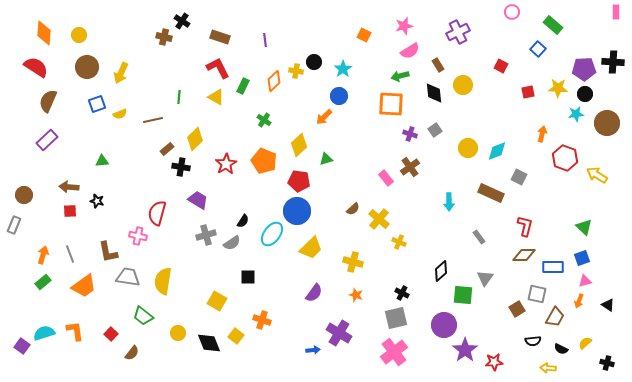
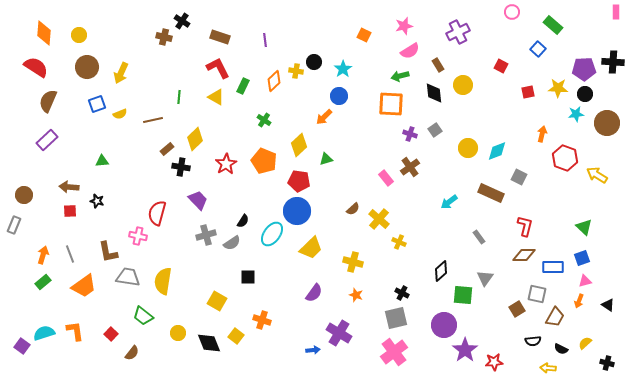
purple trapezoid at (198, 200): rotated 15 degrees clockwise
cyan arrow at (449, 202): rotated 54 degrees clockwise
